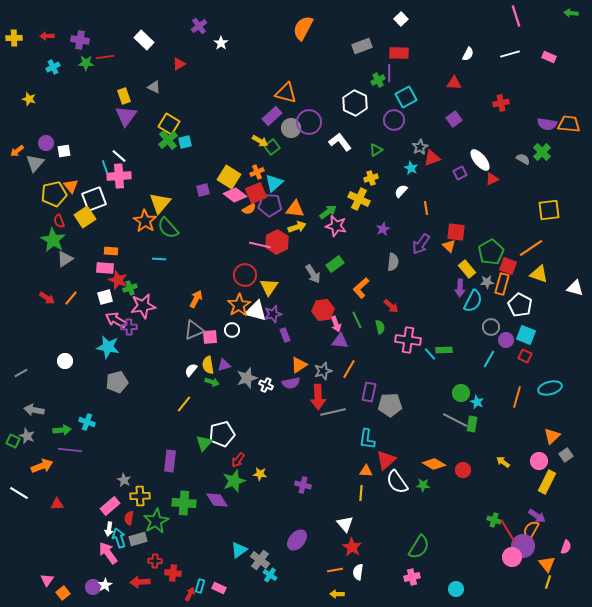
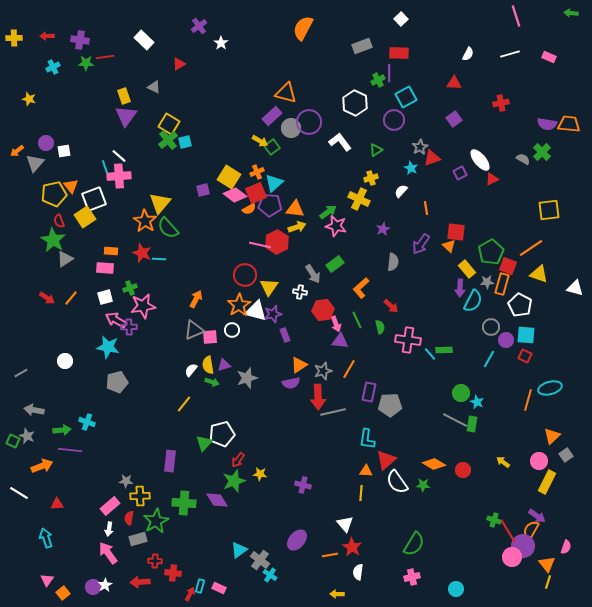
red star at (118, 280): moved 24 px right, 27 px up
cyan square at (526, 335): rotated 18 degrees counterclockwise
white cross at (266, 385): moved 34 px right, 93 px up; rotated 16 degrees counterclockwise
orange line at (517, 397): moved 11 px right, 3 px down
gray star at (124, 480): moved 2 px right, 1 px down; rotated 24 degrees counterclockwise
cyan arrow at (119, 538): moved 73 px left
green semicircle at (419, 547): moved 5 px left, 3 px up
orange line at (335, 570): moved 5 px left, 15 px up
